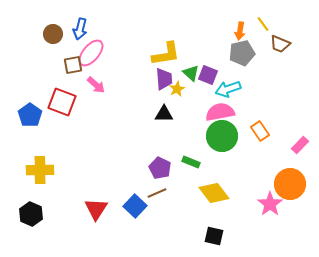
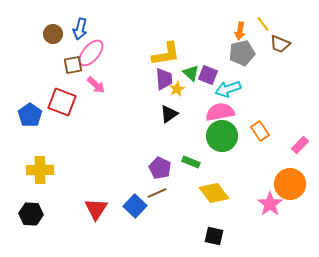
black triangle: moved 5 px right; rotated 36 degrees counterclockwise
black hexagon: rotated 20 degrees counterclockwise
